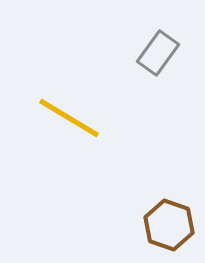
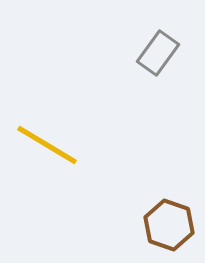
yellow line: moved 22 px left, 27 px down
